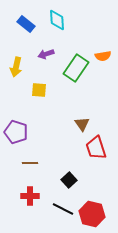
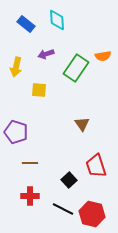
red trapezoid: moved 18 px down
